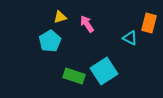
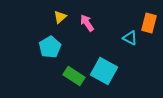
yellow triangle: rotated 24 degrees counterclockwise
pink arrow: moved 1 px up
cyan pentagon: moved 6 px down
cyan square: rotated 28 degrees counterclockwise
green rectangle: rotated 15 degrees clockwise
